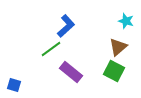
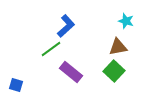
brown triangle: rotated 30 degrees clockwise
green square: rotated 15 degrees clockwise
blue square: moved 2 px right
